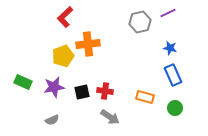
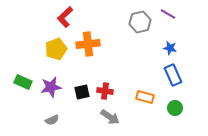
purple line: moved 1 px down; rotated 56 degrees clockwise
yellow pentagon: moved 7 px left, 7 px up
purple star: moved 3 px left
